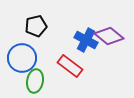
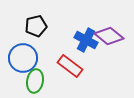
blue circle: moved 1 px right
